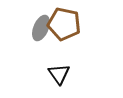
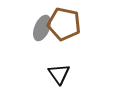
gray ellipse: moved 1 px right
